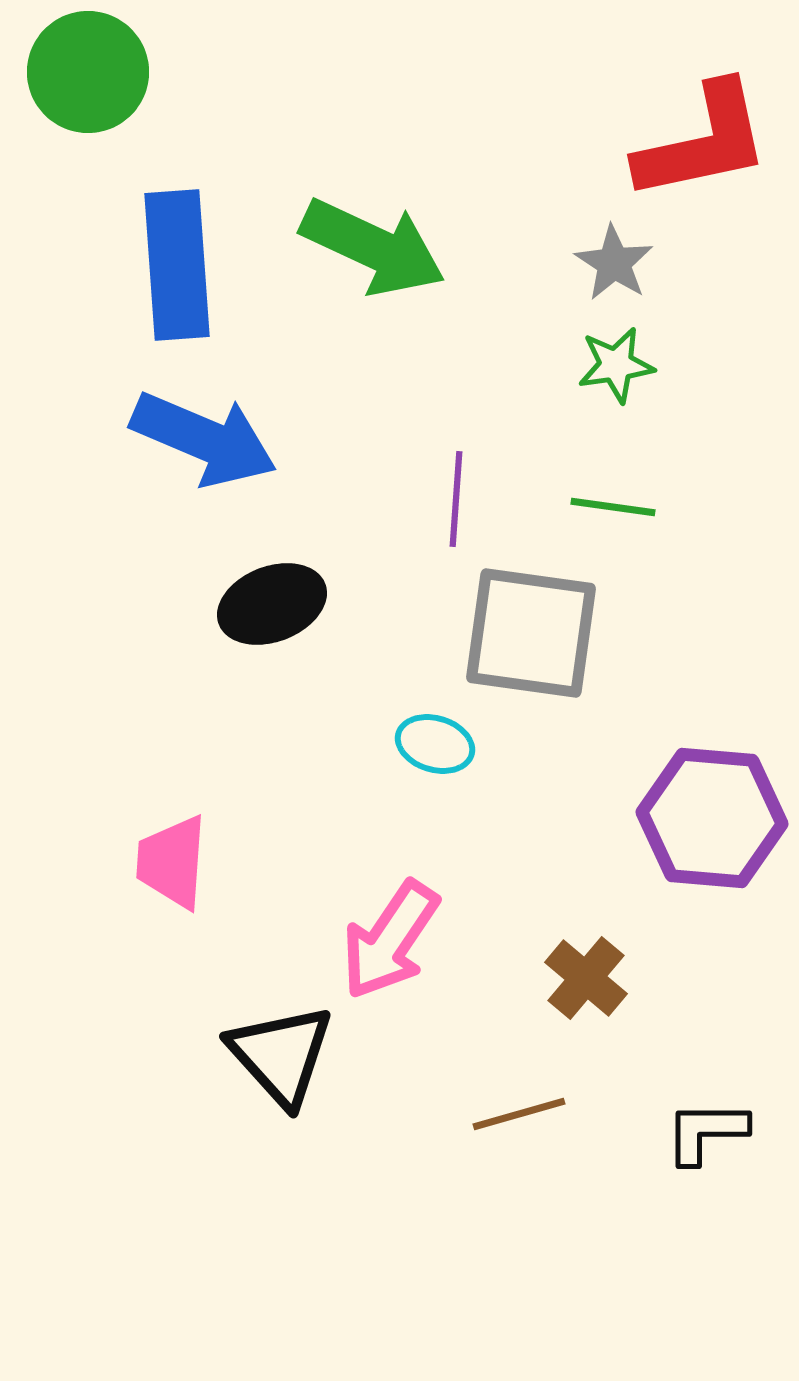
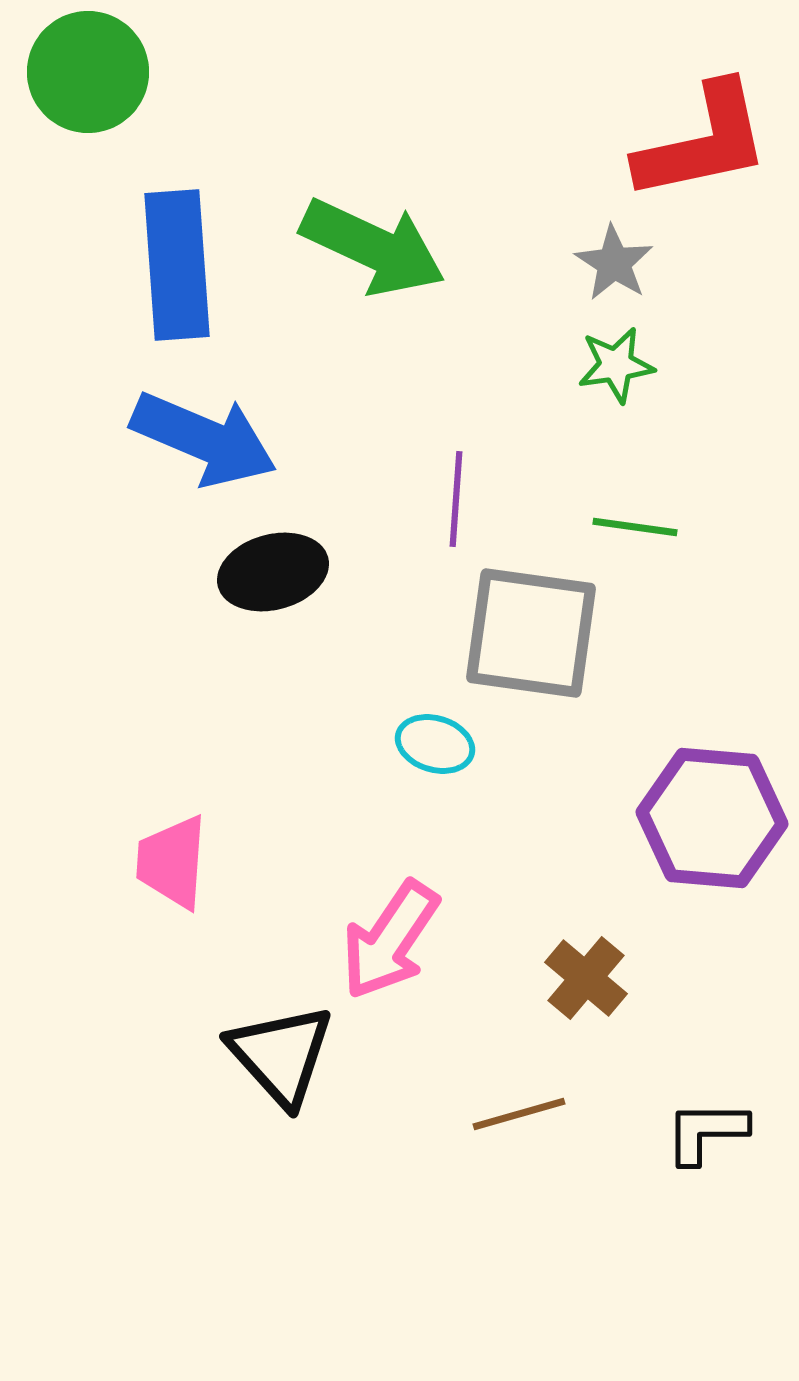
green line: moved 22 px right, 20 px down
black ellipse: moved 1 px right, 32 px up; rotated 6 degrees clockwise
